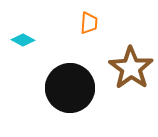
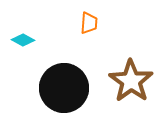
brown star: moved 13 px down
black circle: moved 6 px left
